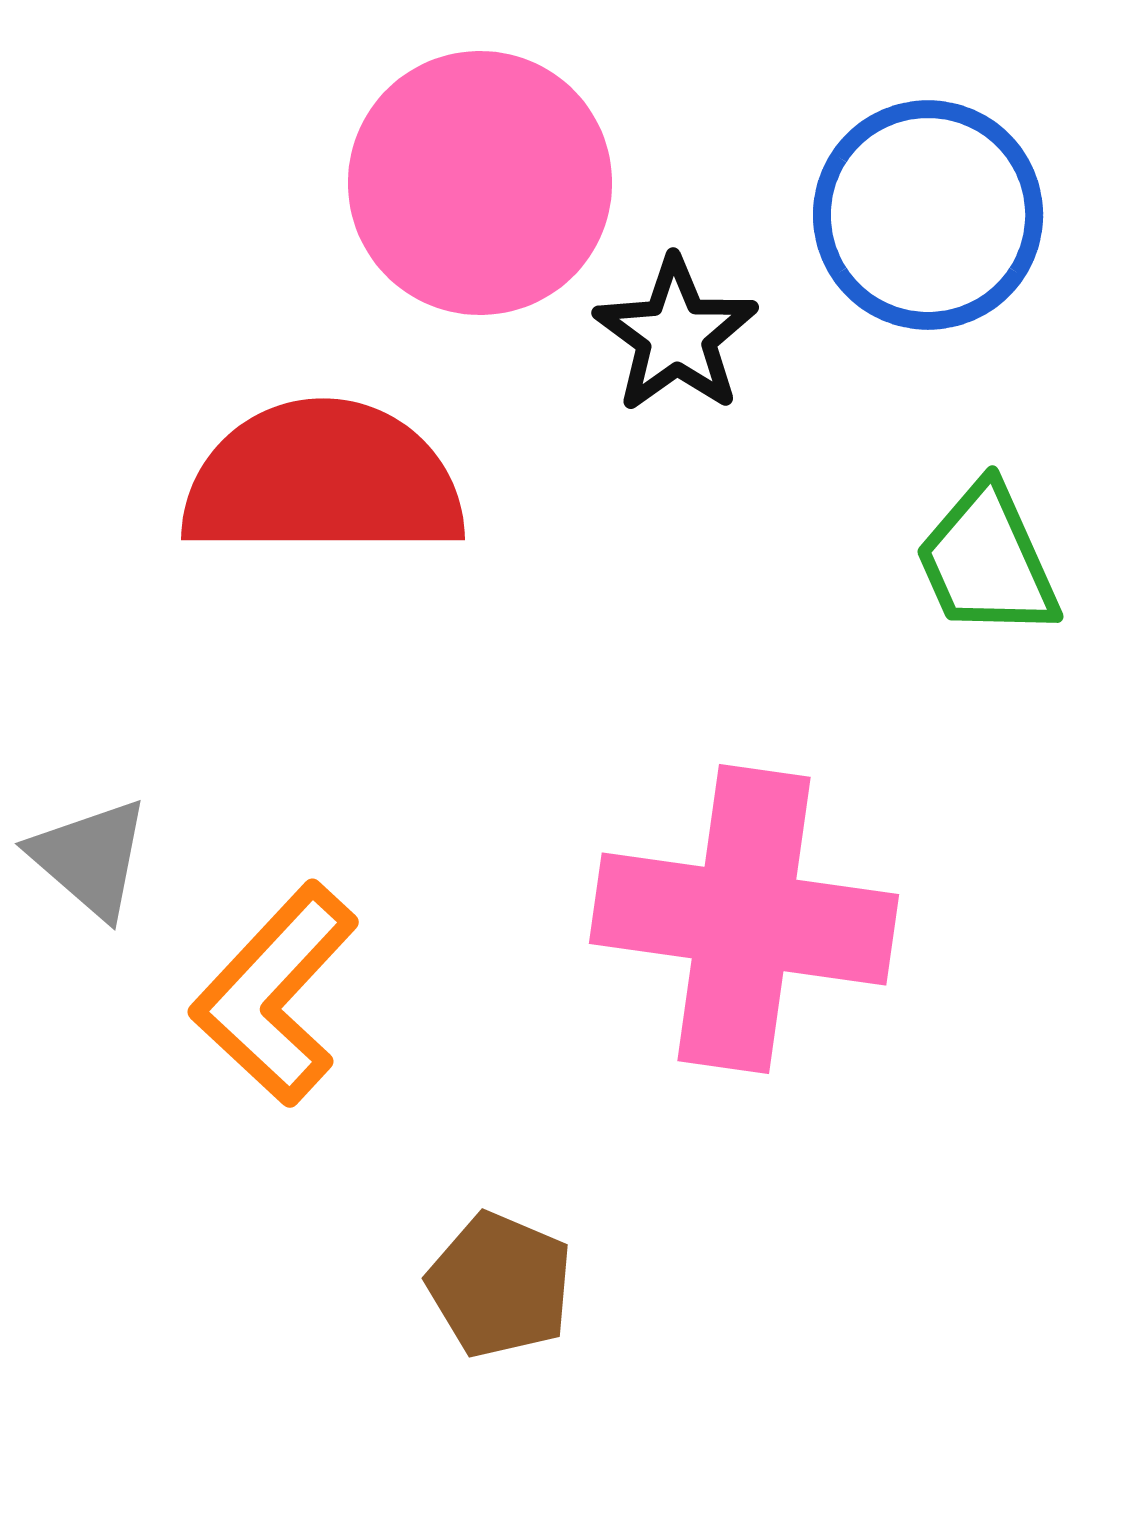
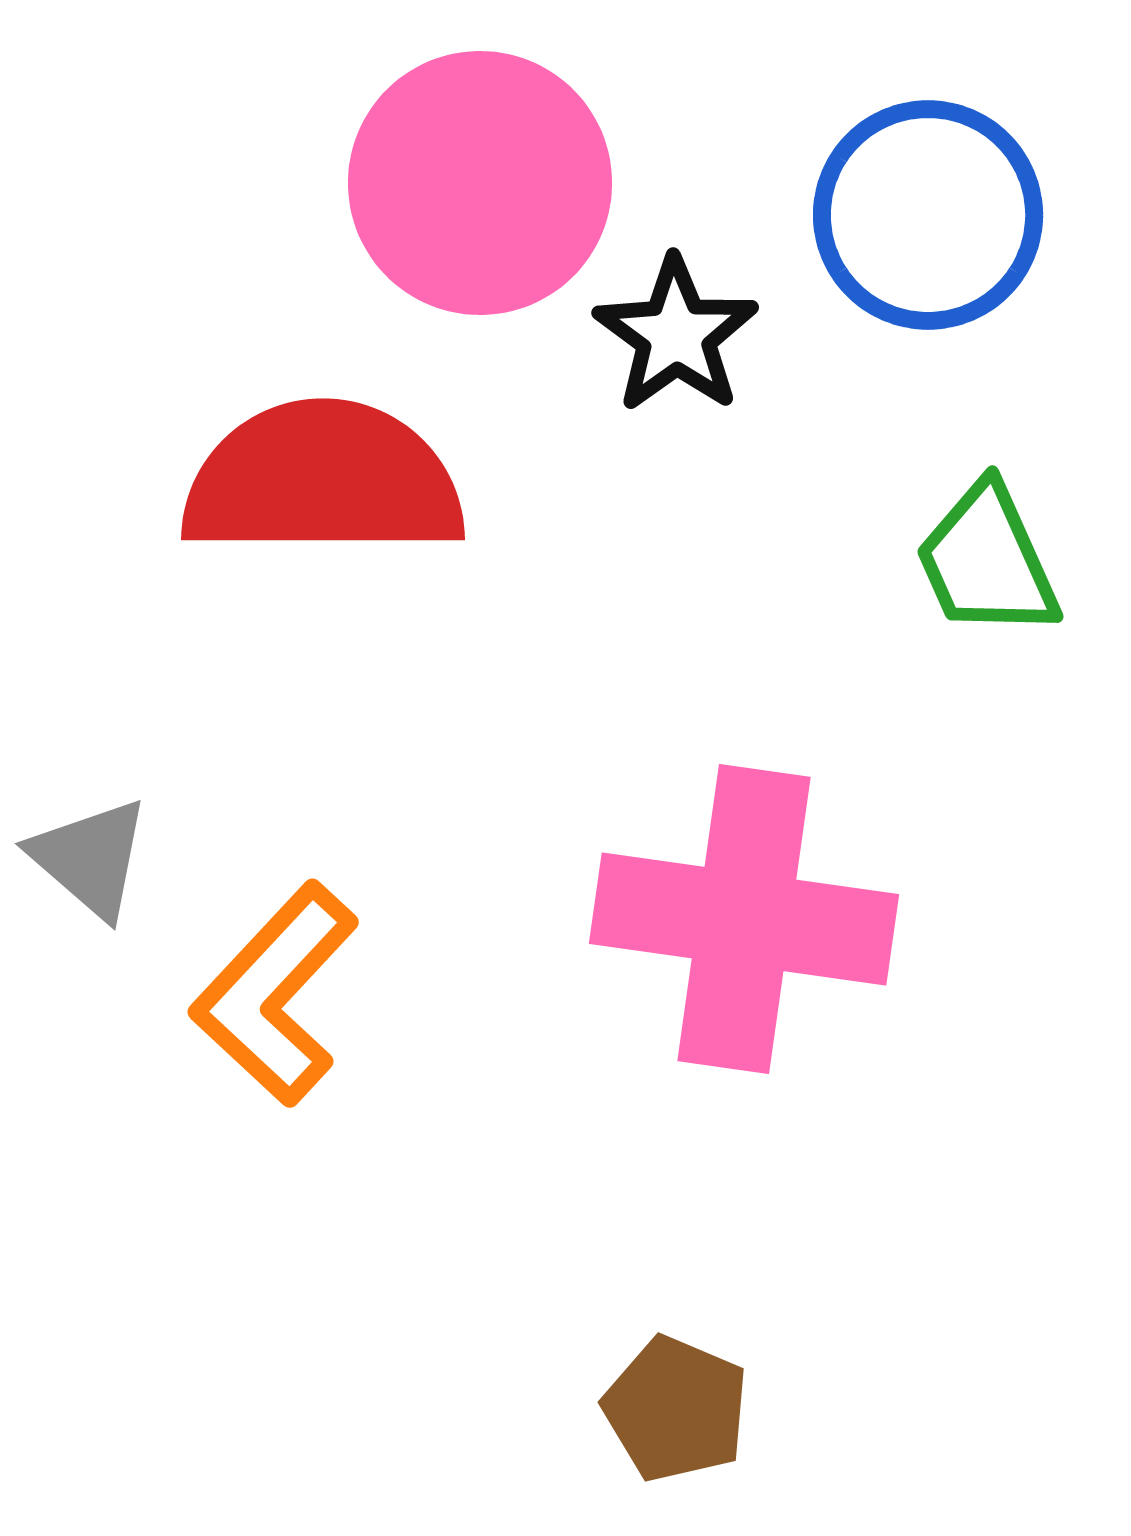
brown pentagon: moved 176 px right, 124 px down
